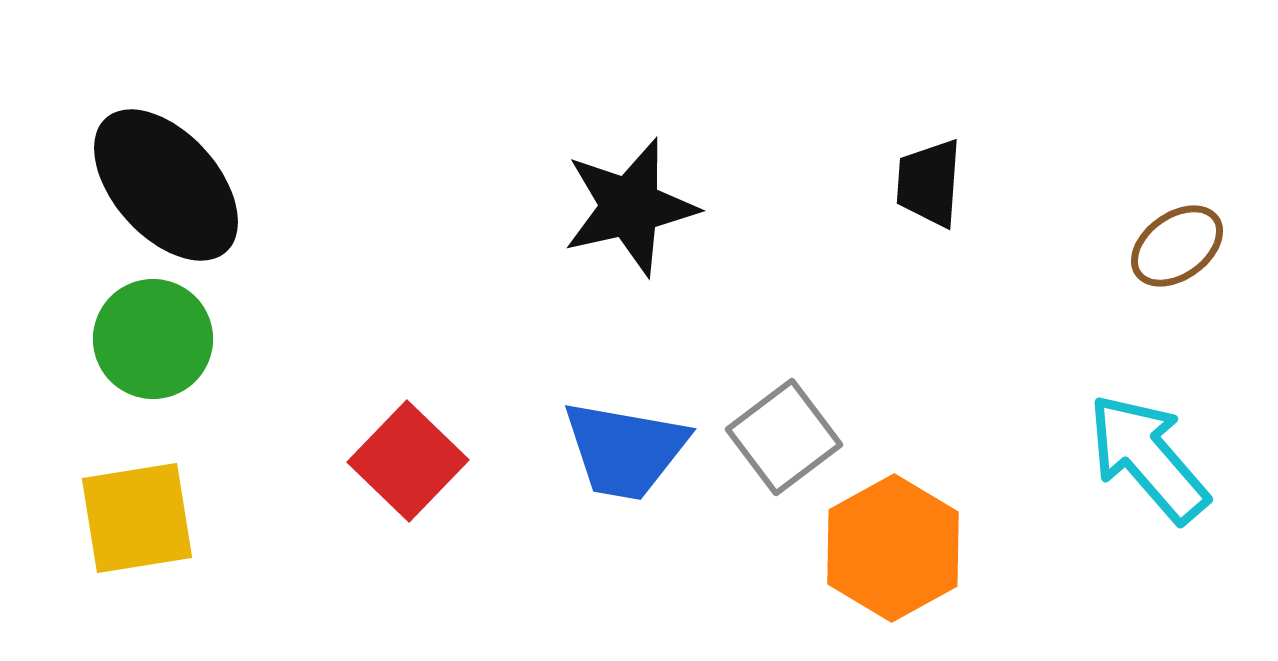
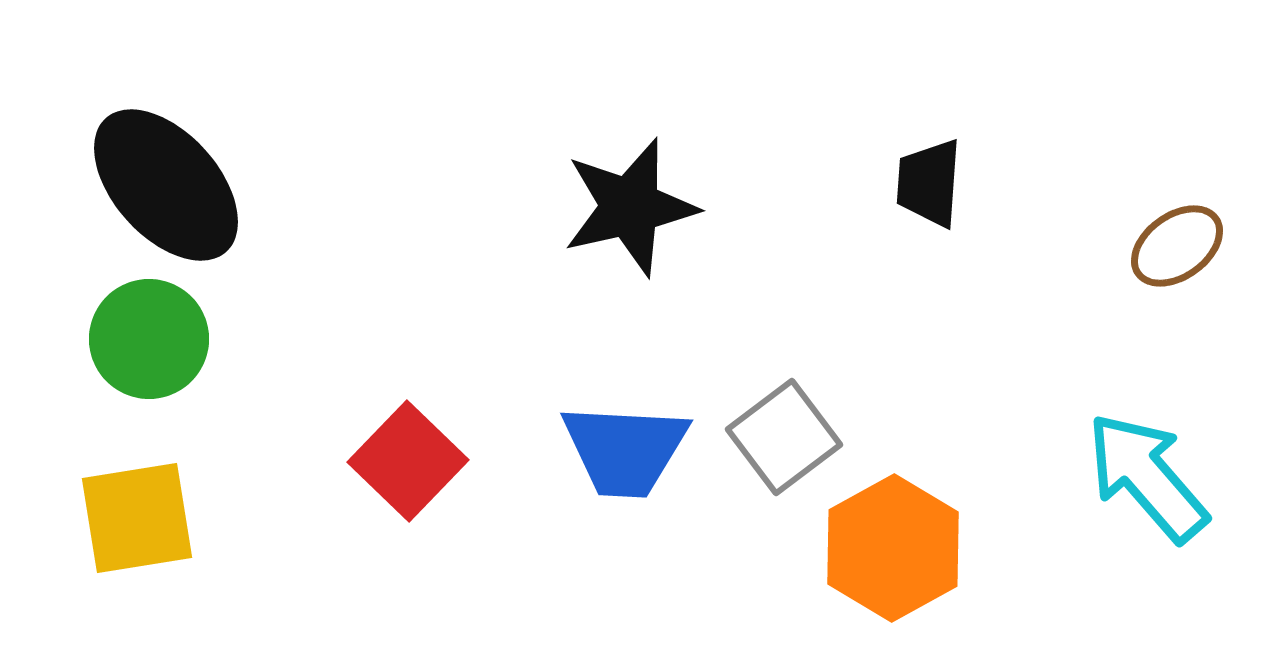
green circle: moved 4 px left
blue trapezoid: rotated 7 degrees counterclockwise
cyan arrow: moved 1 px left, 19 px down
